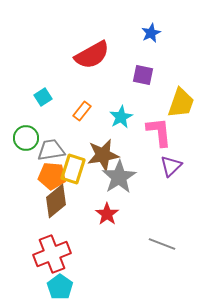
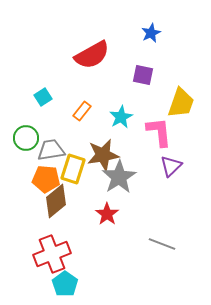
orange pentagon: moved 6 px left, 3 px down
cyan pentagon: moved 5 px right, 3 px up
